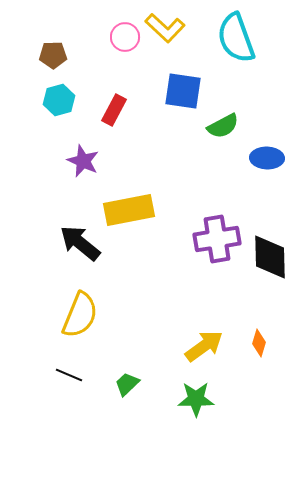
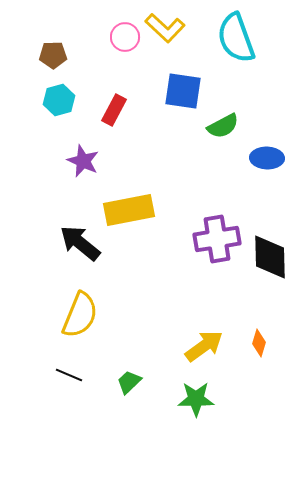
green trapezoid: moved 2 px right, 2 px up
